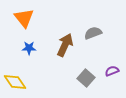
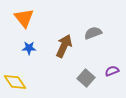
brown arrow: moved 1 px left, 1 px down
